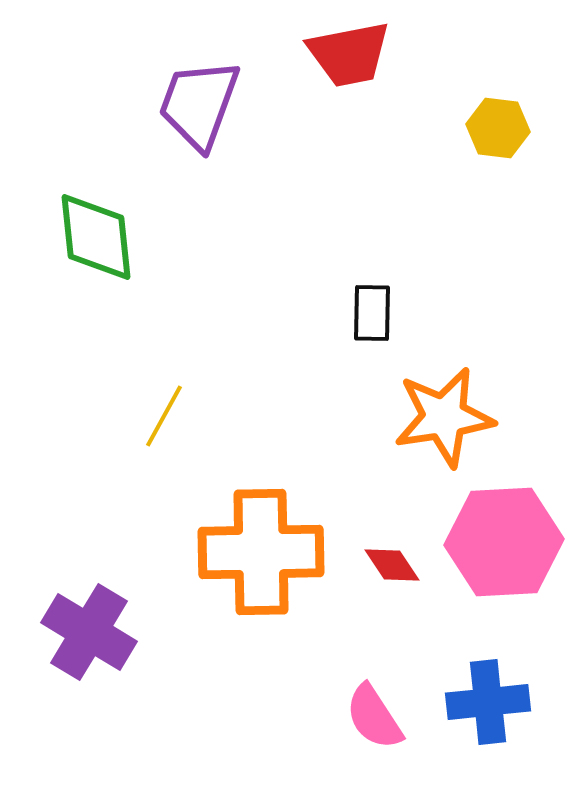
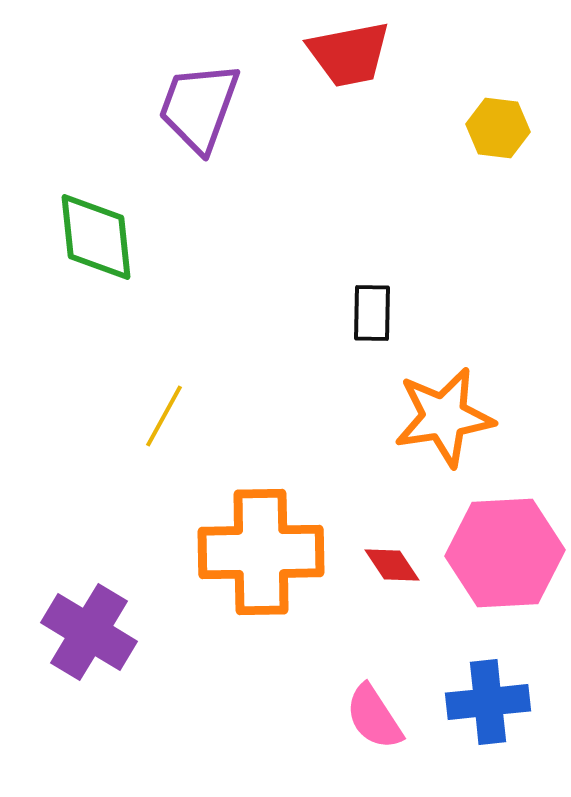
purple trapezoid: moved 3 px down
pink hexagon: moved 1 px right, 11 px down
